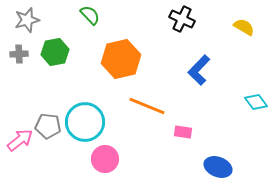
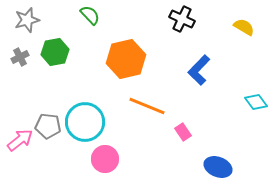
gray cross: moved 1 px right, 3 px down; rotated 24 degrees counterclockwise
orange hexagon: moved 5 px right
pink rectangle: rotated 48 degrees clockwise
